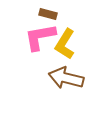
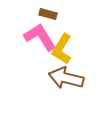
pink L-shape: rotated 68 degrees clockwise
yellow L-shape: moved 3 px left, 5 px down
